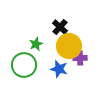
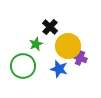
black cross: moved 10 px left
yellow circle: moved 1 px left
purple cross: rotated 24 degrees clockwise
green circle: moved 1 px left, 1 px down
